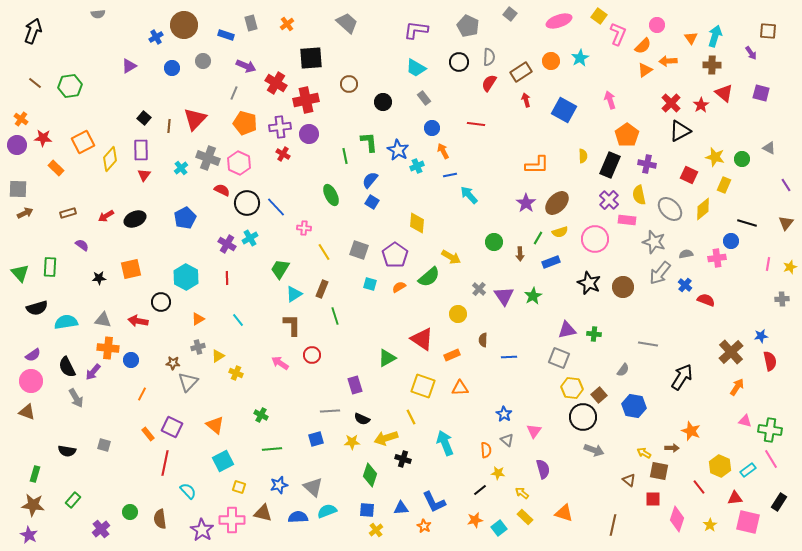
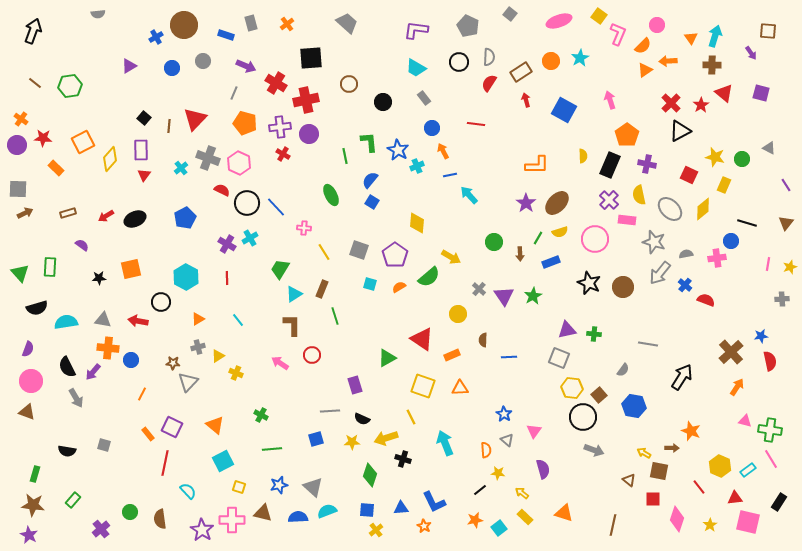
purple semicircle at (33, 355): moved 5 px left, 6 px up; rotated 35 degrees counterclockwise
